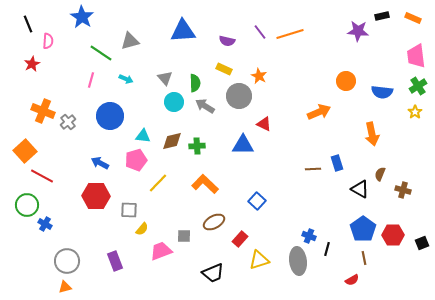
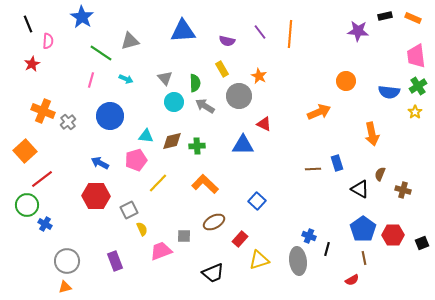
black rectangle at (382, 16): moved 3 px right
orange line at (290, 34): rotated 68 degrees counterclockwise
yellow rectangle at (224, 69): moved 2 px left; rotated 35 degrees clockwise
blue semicircle at (382, 92): moved 7 px right
cyan triangle at (143, 136): moved 3 px right
red line at (42, 176): moved 3 px down; rotated 65 degrees counterclockwise
gray square at (129, 210): rotated 30 degrees counterclockwise
yellow semicircle at (142, 229): rotated 64 degrees counterclockwise
